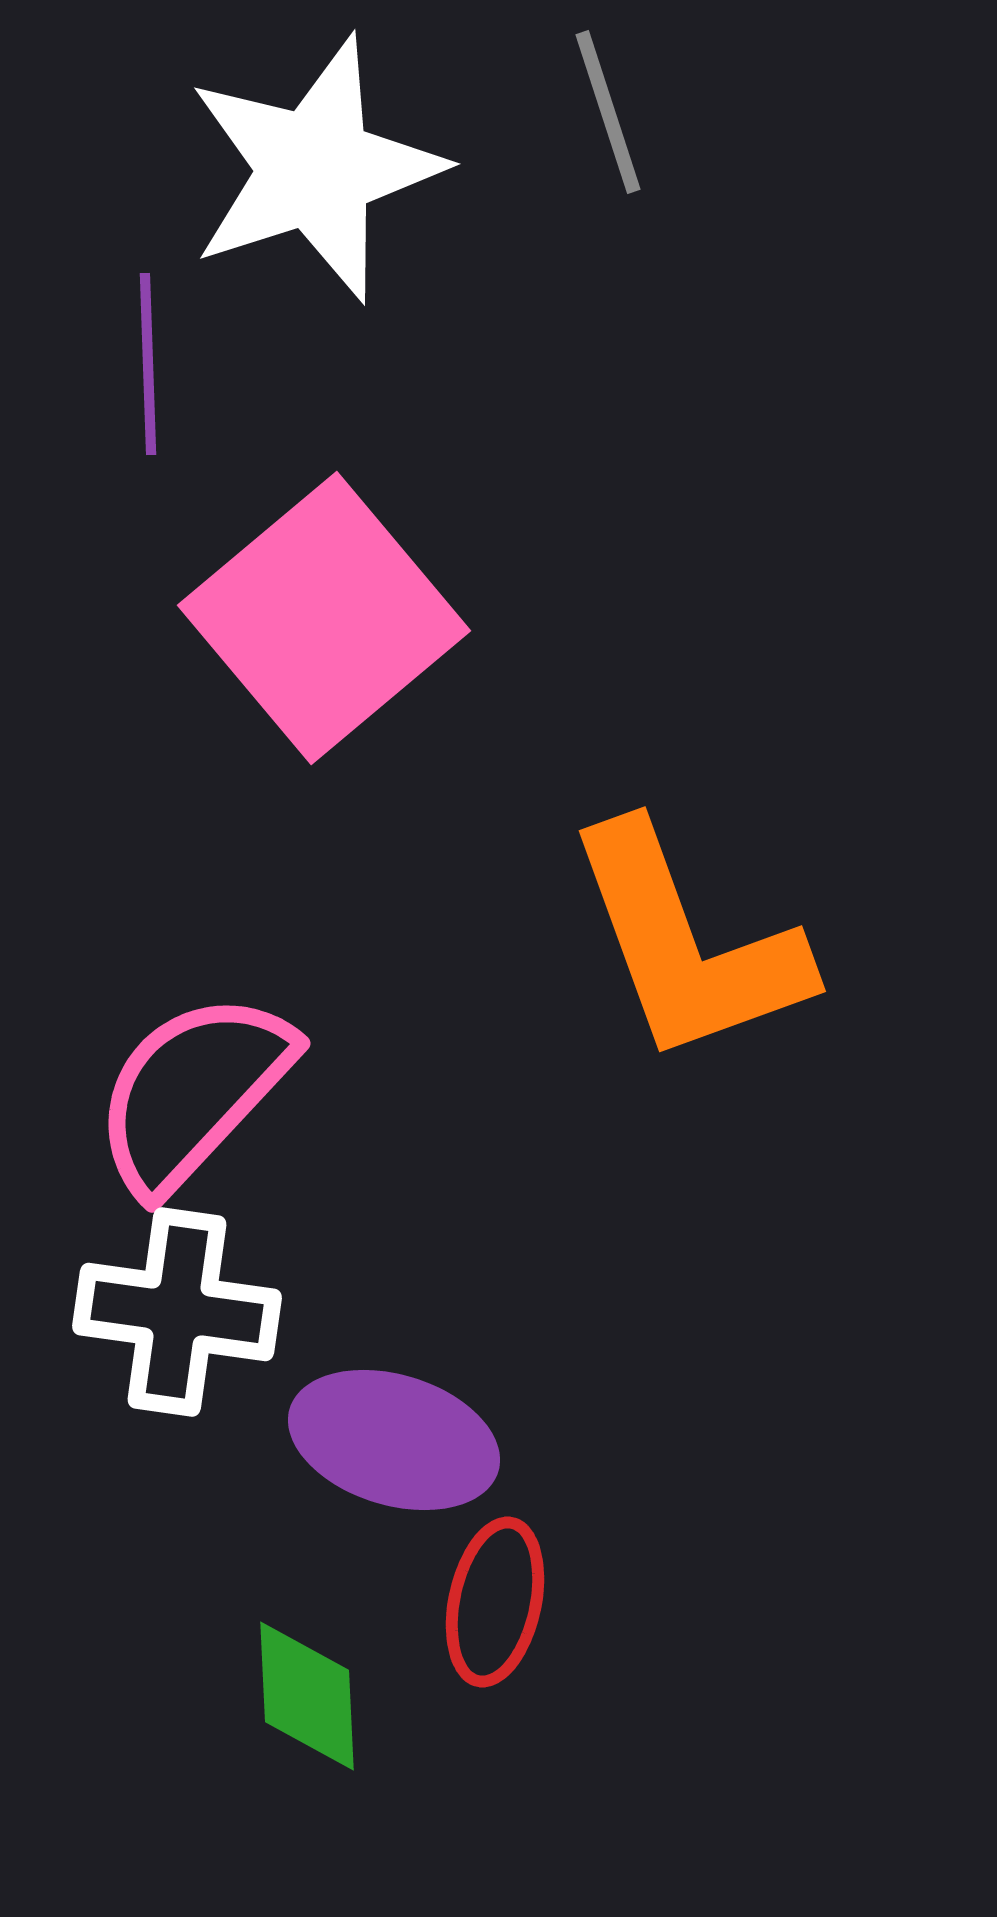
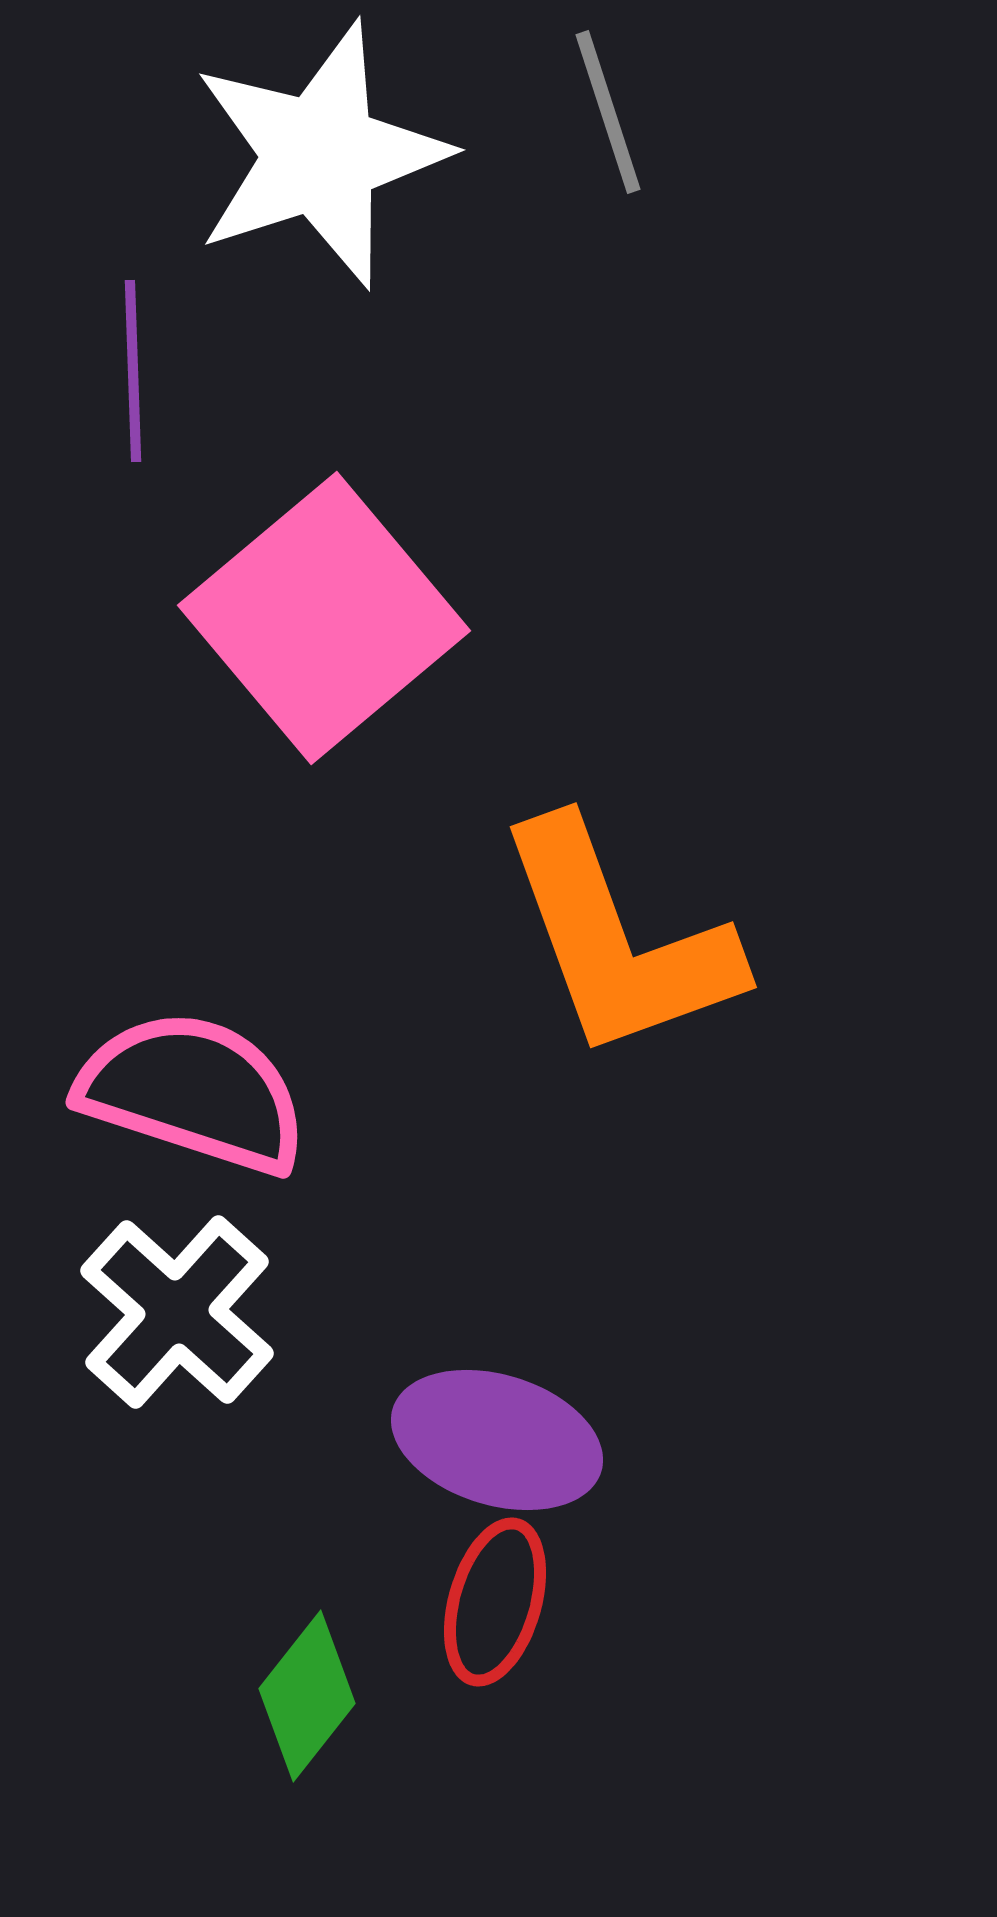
white star: moved 5 px right, 14 px up
purple line: moved 15 px left, 7 px down
orange L-shape: moved 69 px left, 4 px up
pink semicircle: rotated 65 degrees clockwise
white cross: rotated 34 degrees clockwise
purple ellipse: moved 103 px right
red ellipse: rotated 4 degrees clockwise
green diamond: rotated 41 degrees clockwise
